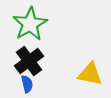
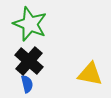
green star: rotated 20 degrees counterclockwise
black cross: rotated 12 degrees counterclockwise
